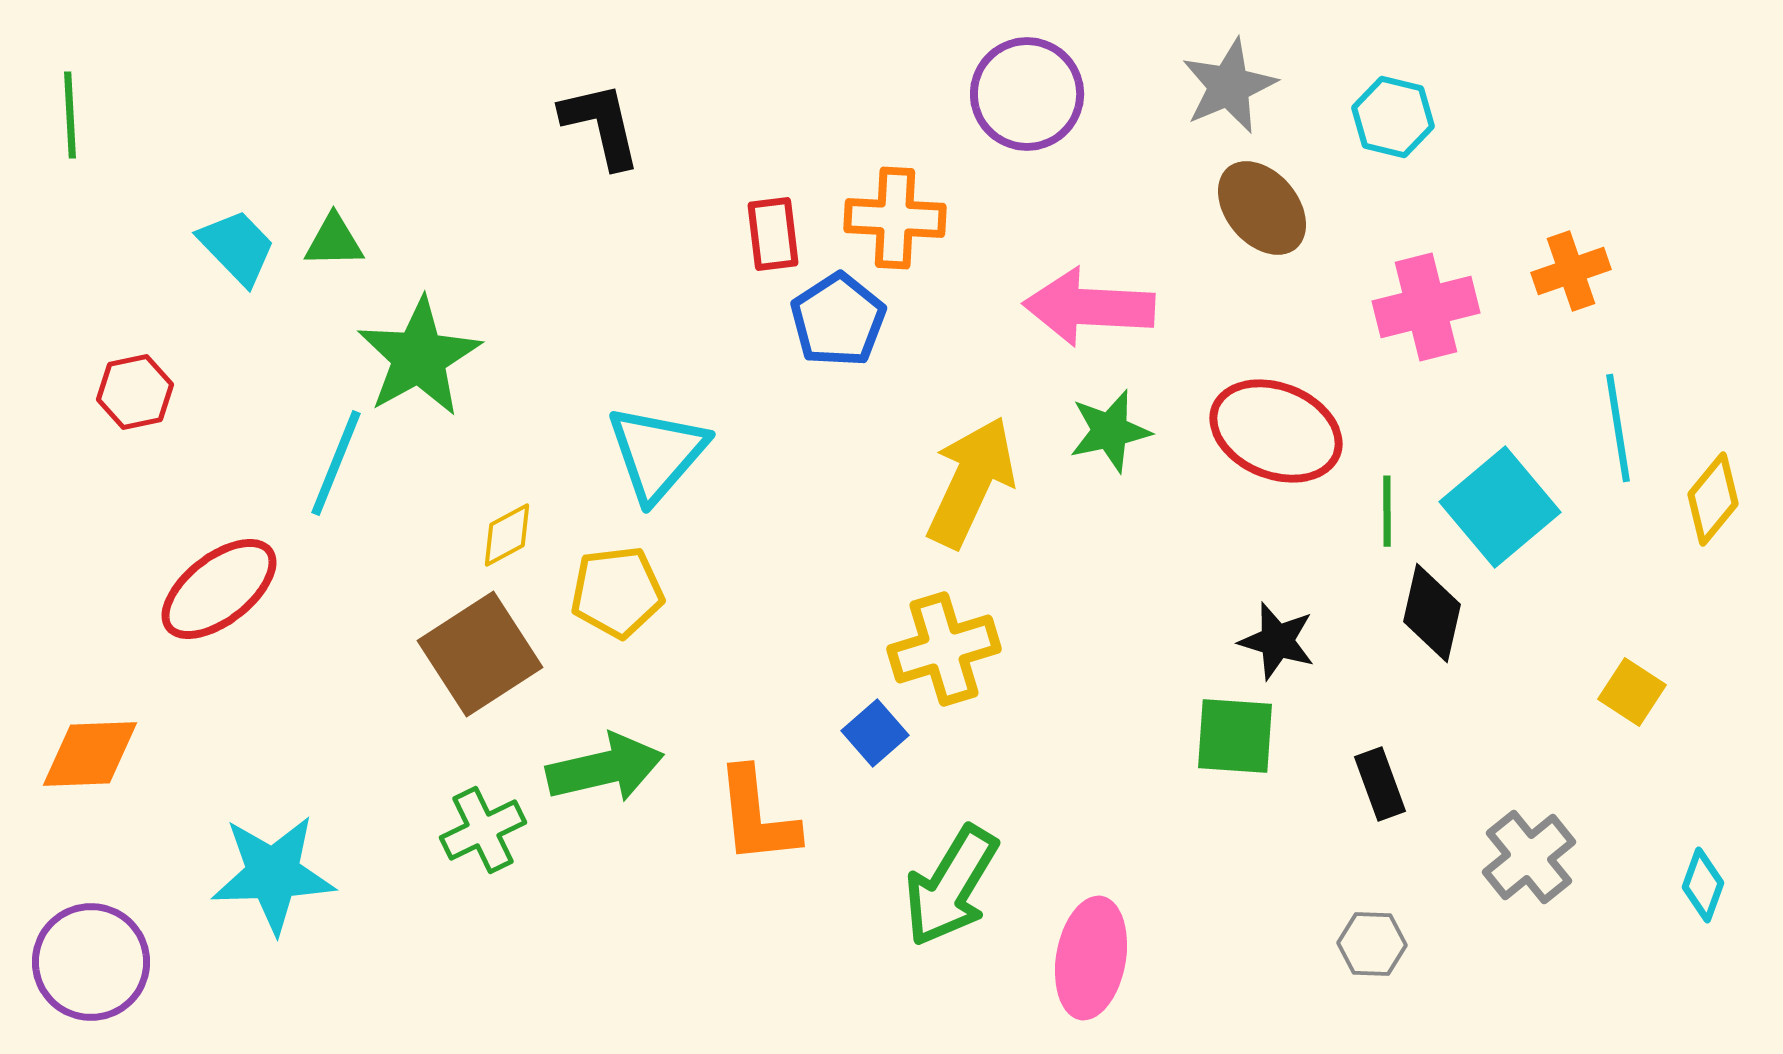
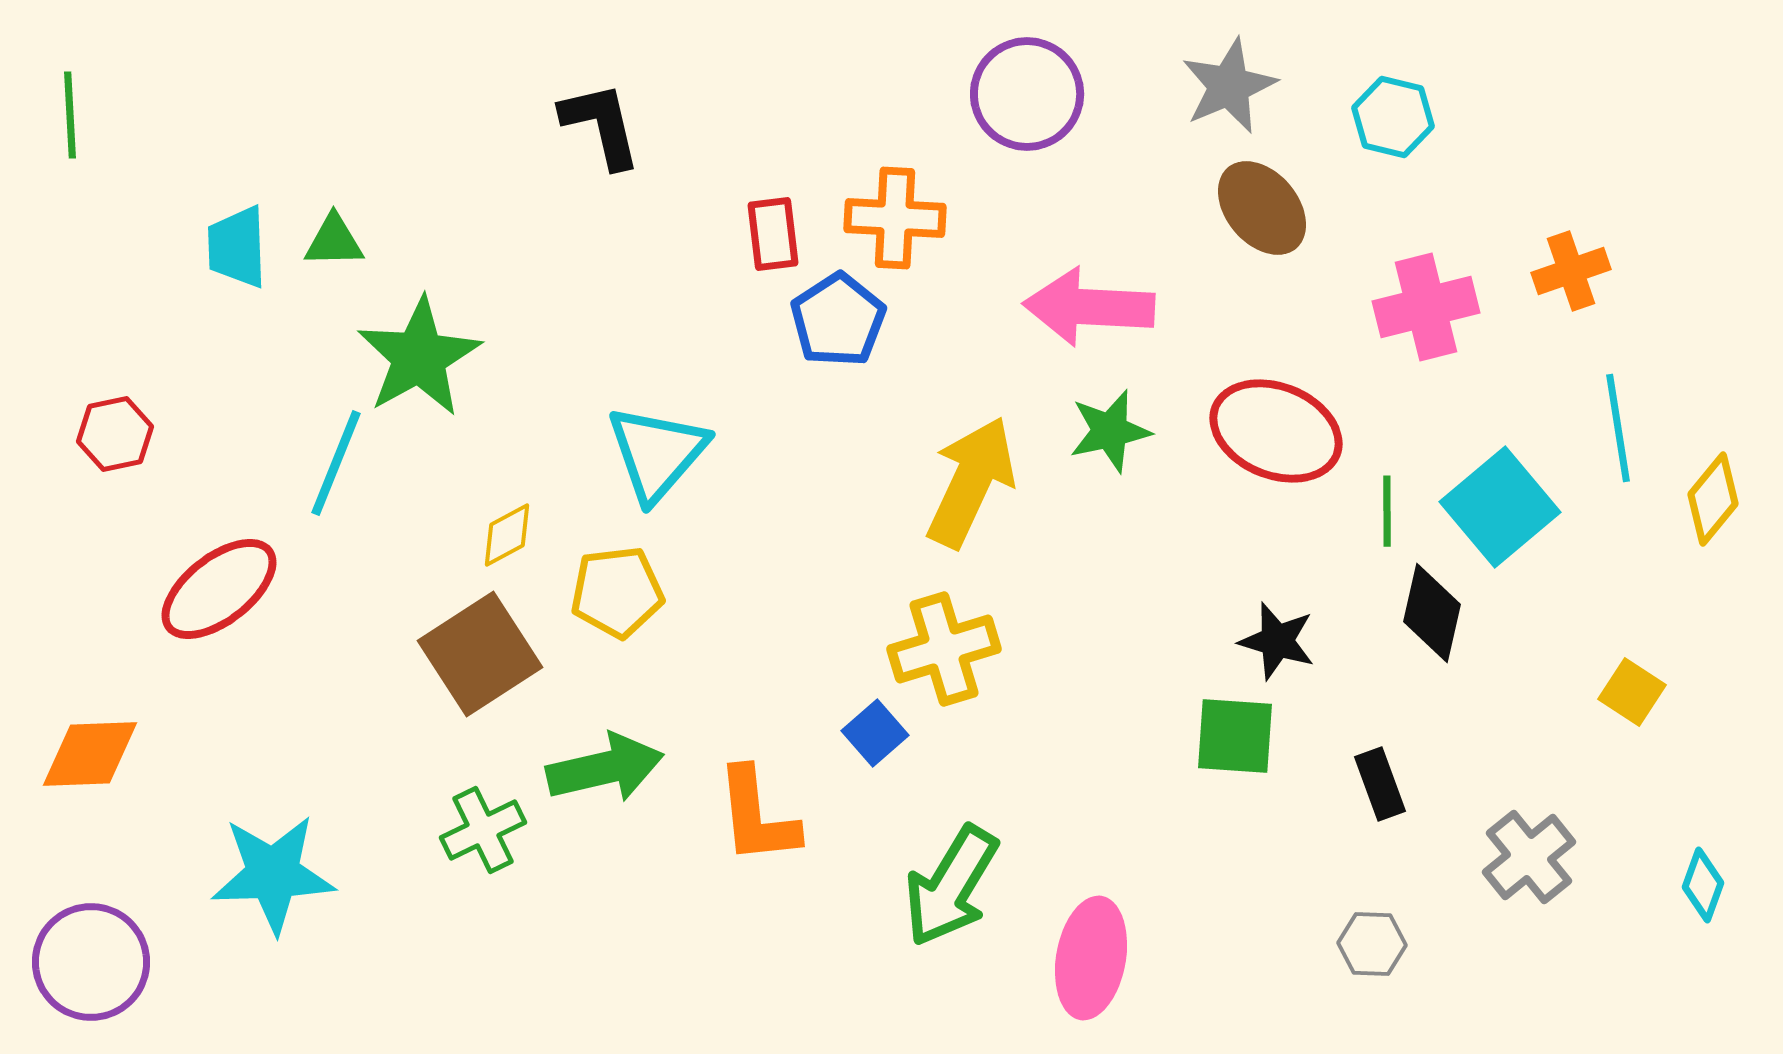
cyan trapezoid at (237, 247): rotated 138 degrees counterclockwise
red hexagon at (135, 392): moved 20 px left, 42 px down
